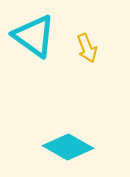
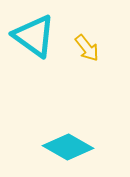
yellow arrow: rotated 16 degrees counterclockwise
